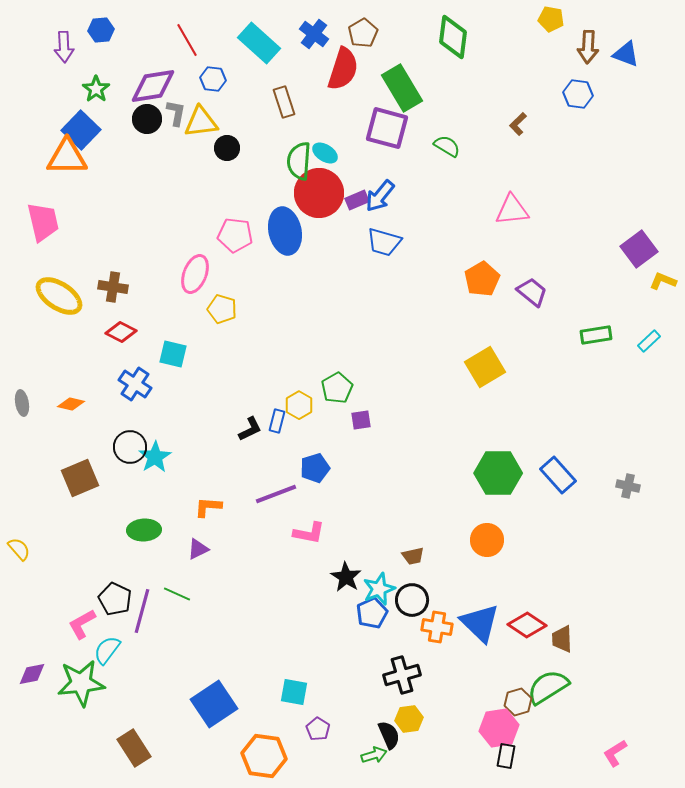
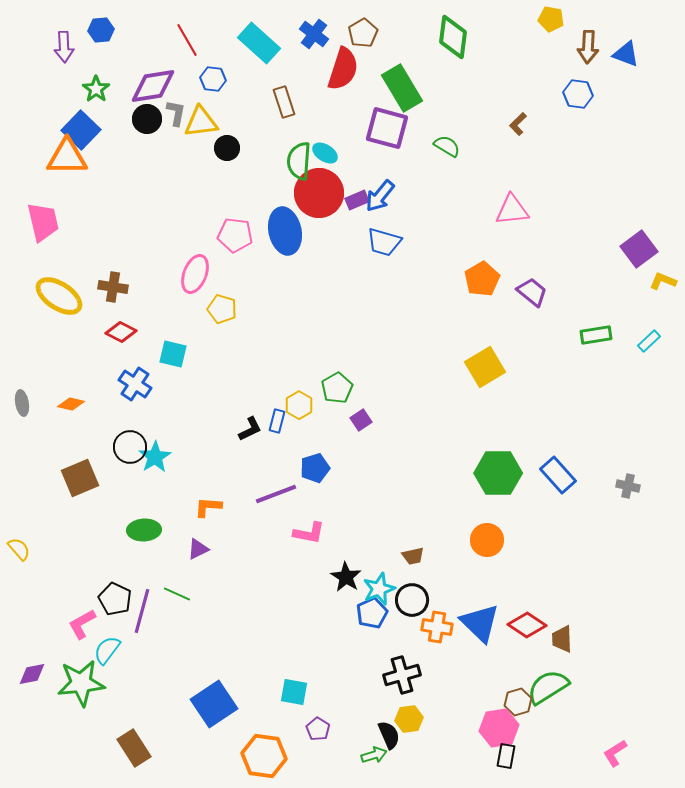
purple square at (361, 420): rotated 25 degrees counterclockwise
